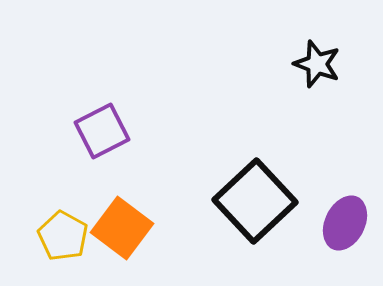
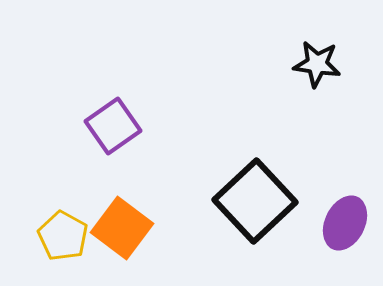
black star: rotated 12 degrees counterclockwise
purple square: moved 11 px right, 5 px up; rotated 8 degrees counterclockwise
